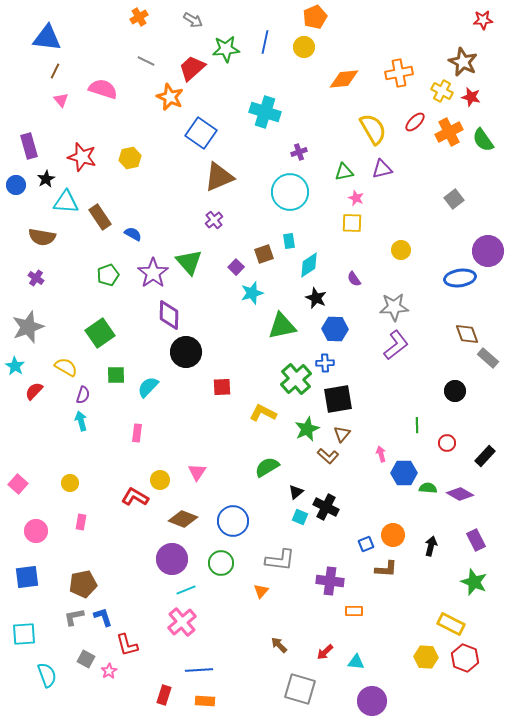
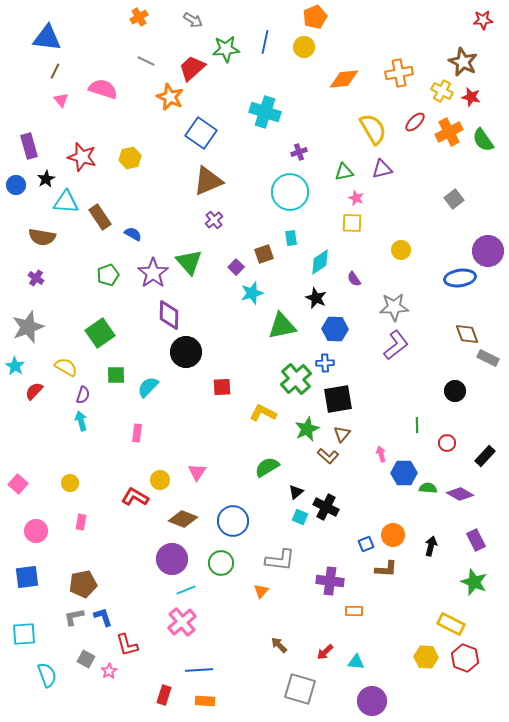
brown triangle at (219, 177): moved 11 px left, 4 px down
cyan rectangle at (289, 241): moved 2 px right, 3 px up
cyan diamond at (309, 265): moved 11 px right, 3 px up
gray rectangle at (488, 358): rotated 15 degrees counterclockwise
